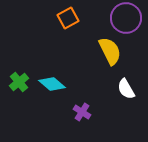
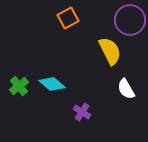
purple circle: moved 4 px right, 2 px down
green cross: moved 4 px down
